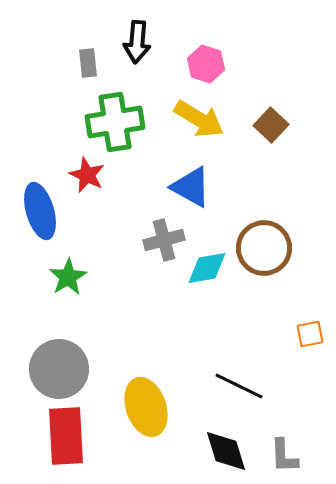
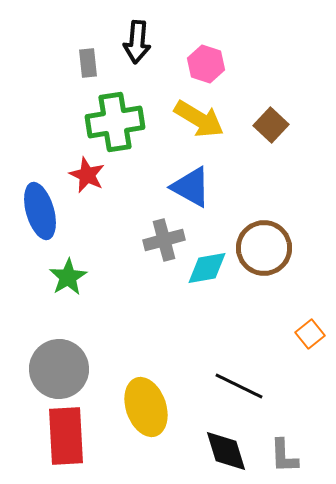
orange square: rotated 28 degrees counterclockwise
